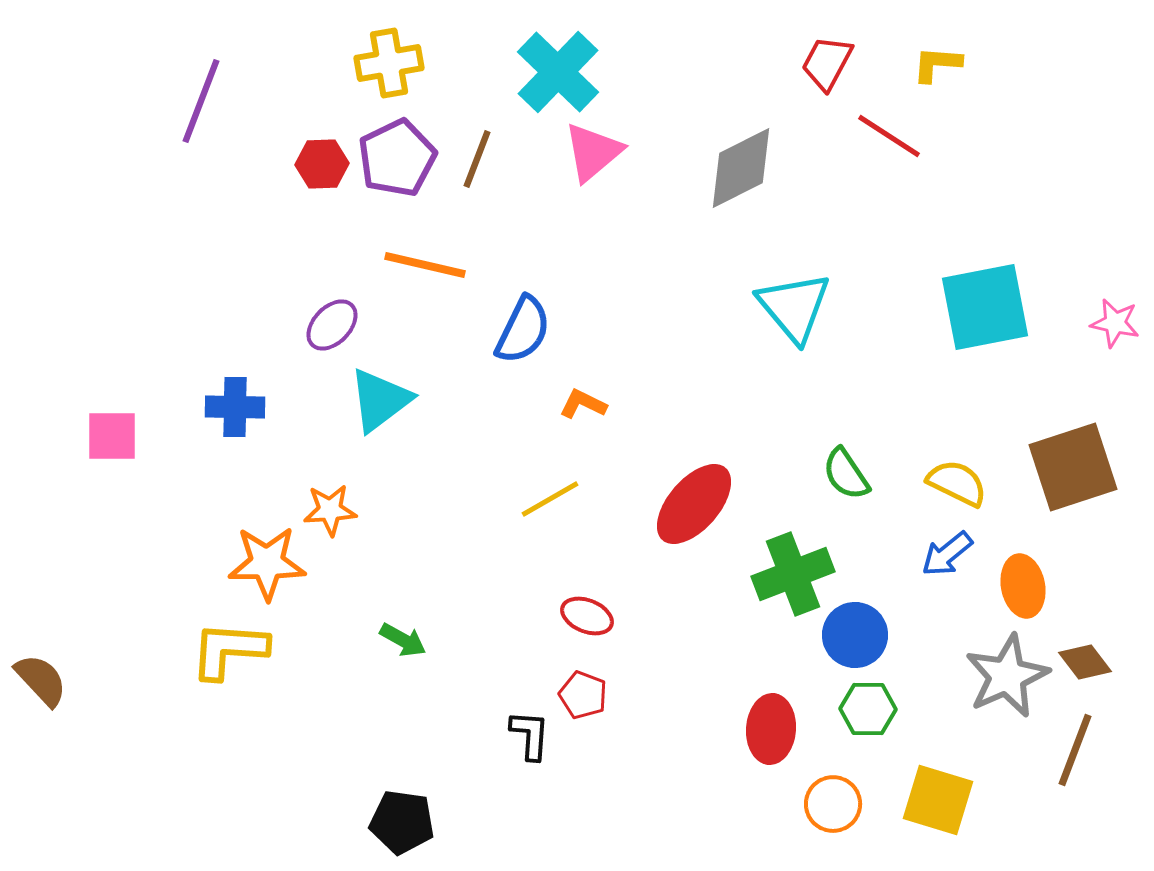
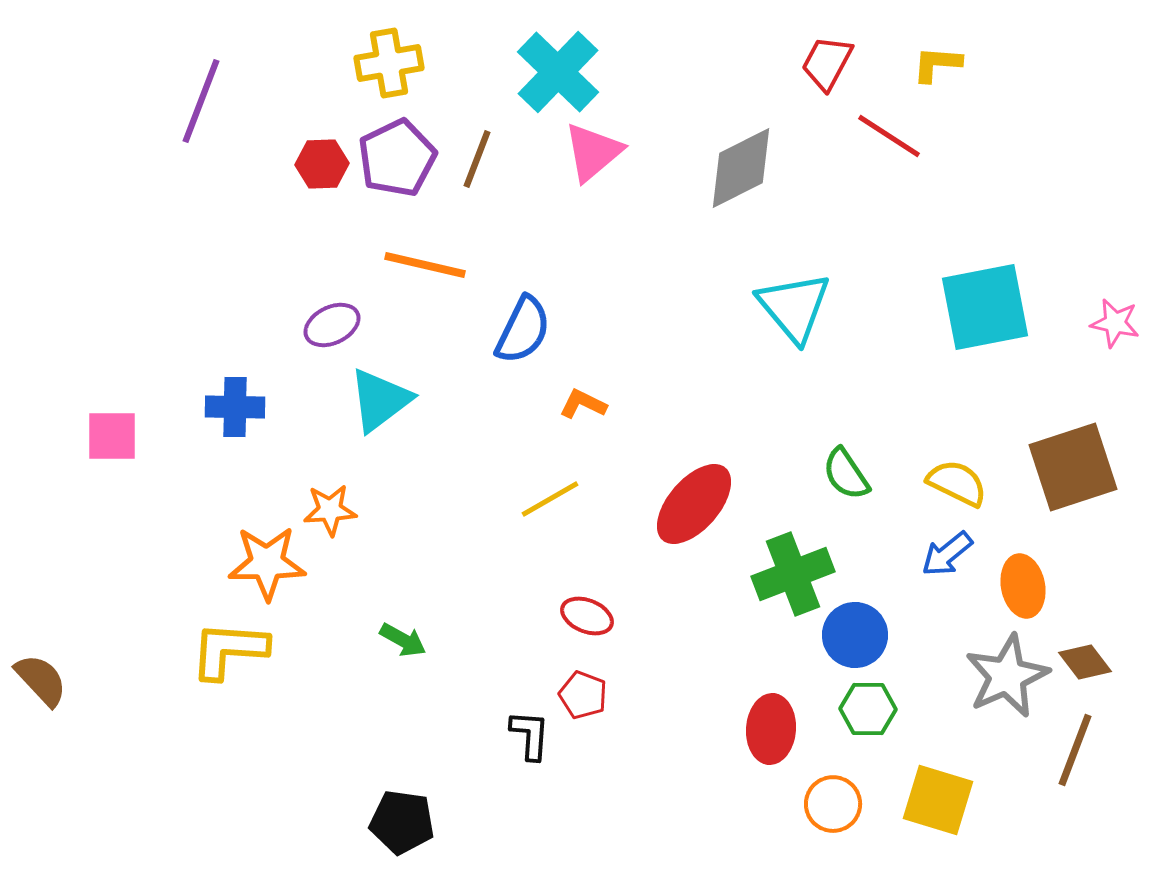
purple ellipse at (332, 325): rotated 20 degrees clockwise
